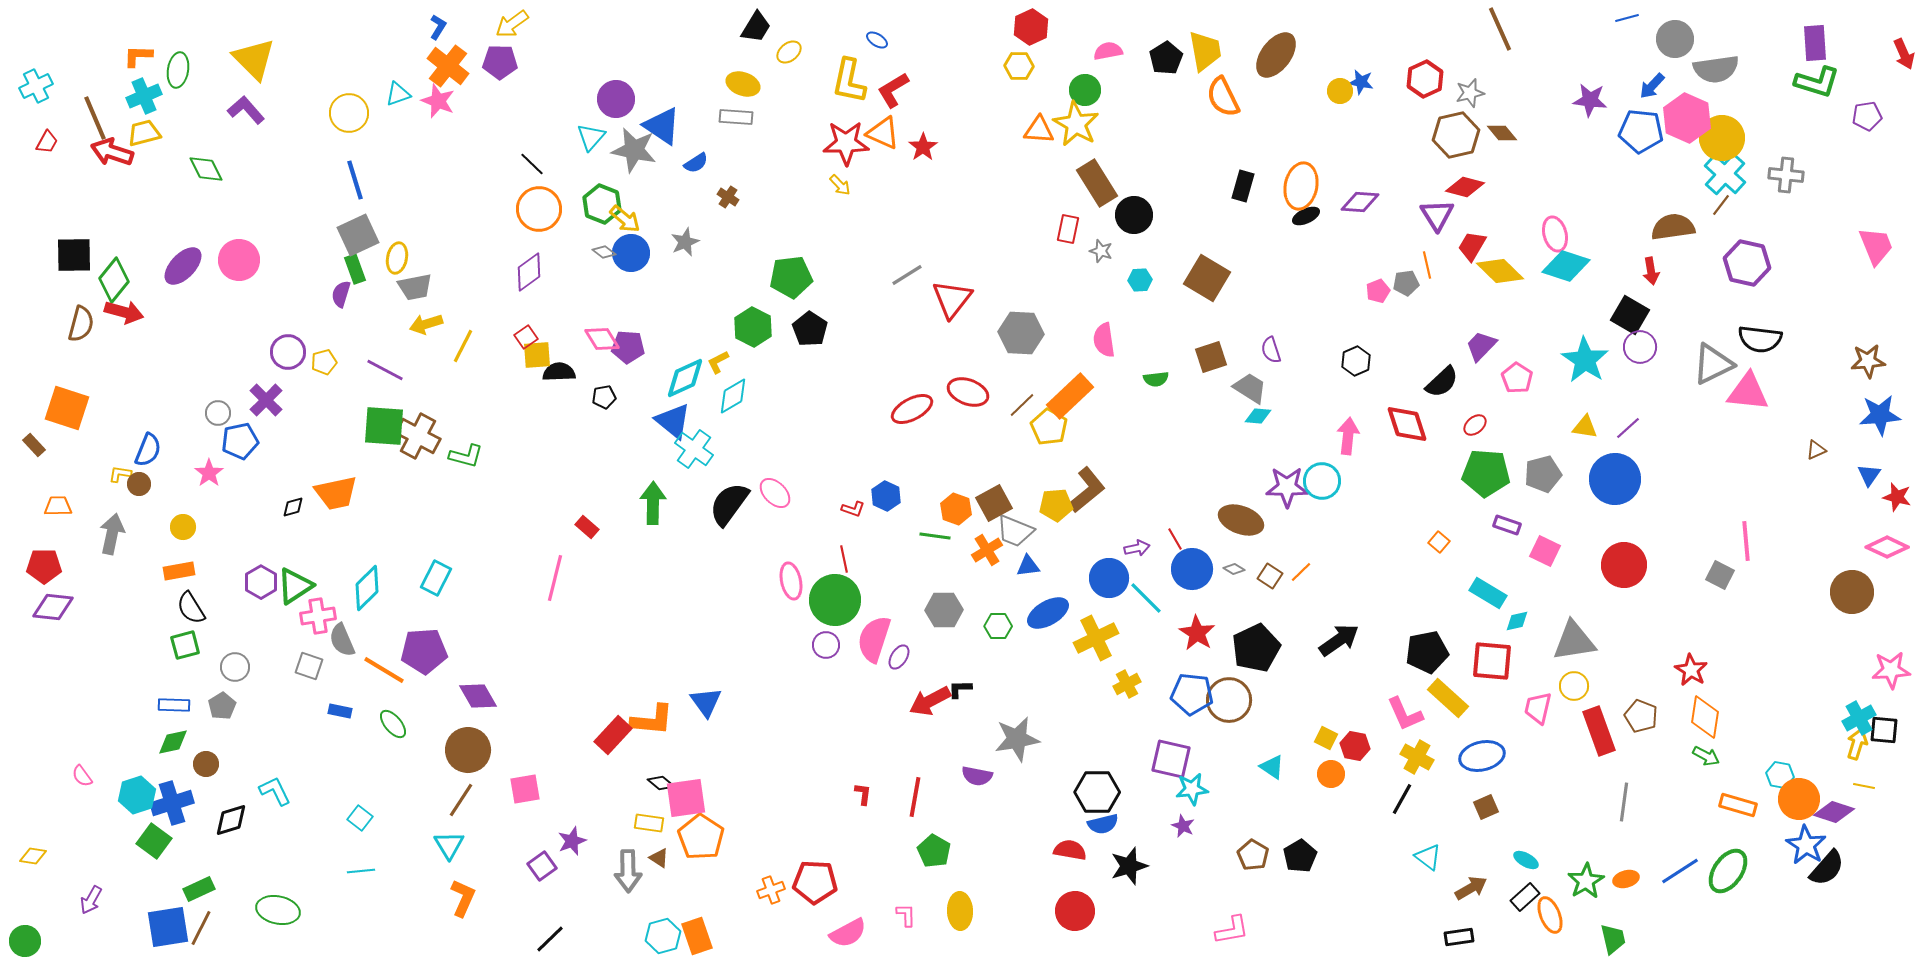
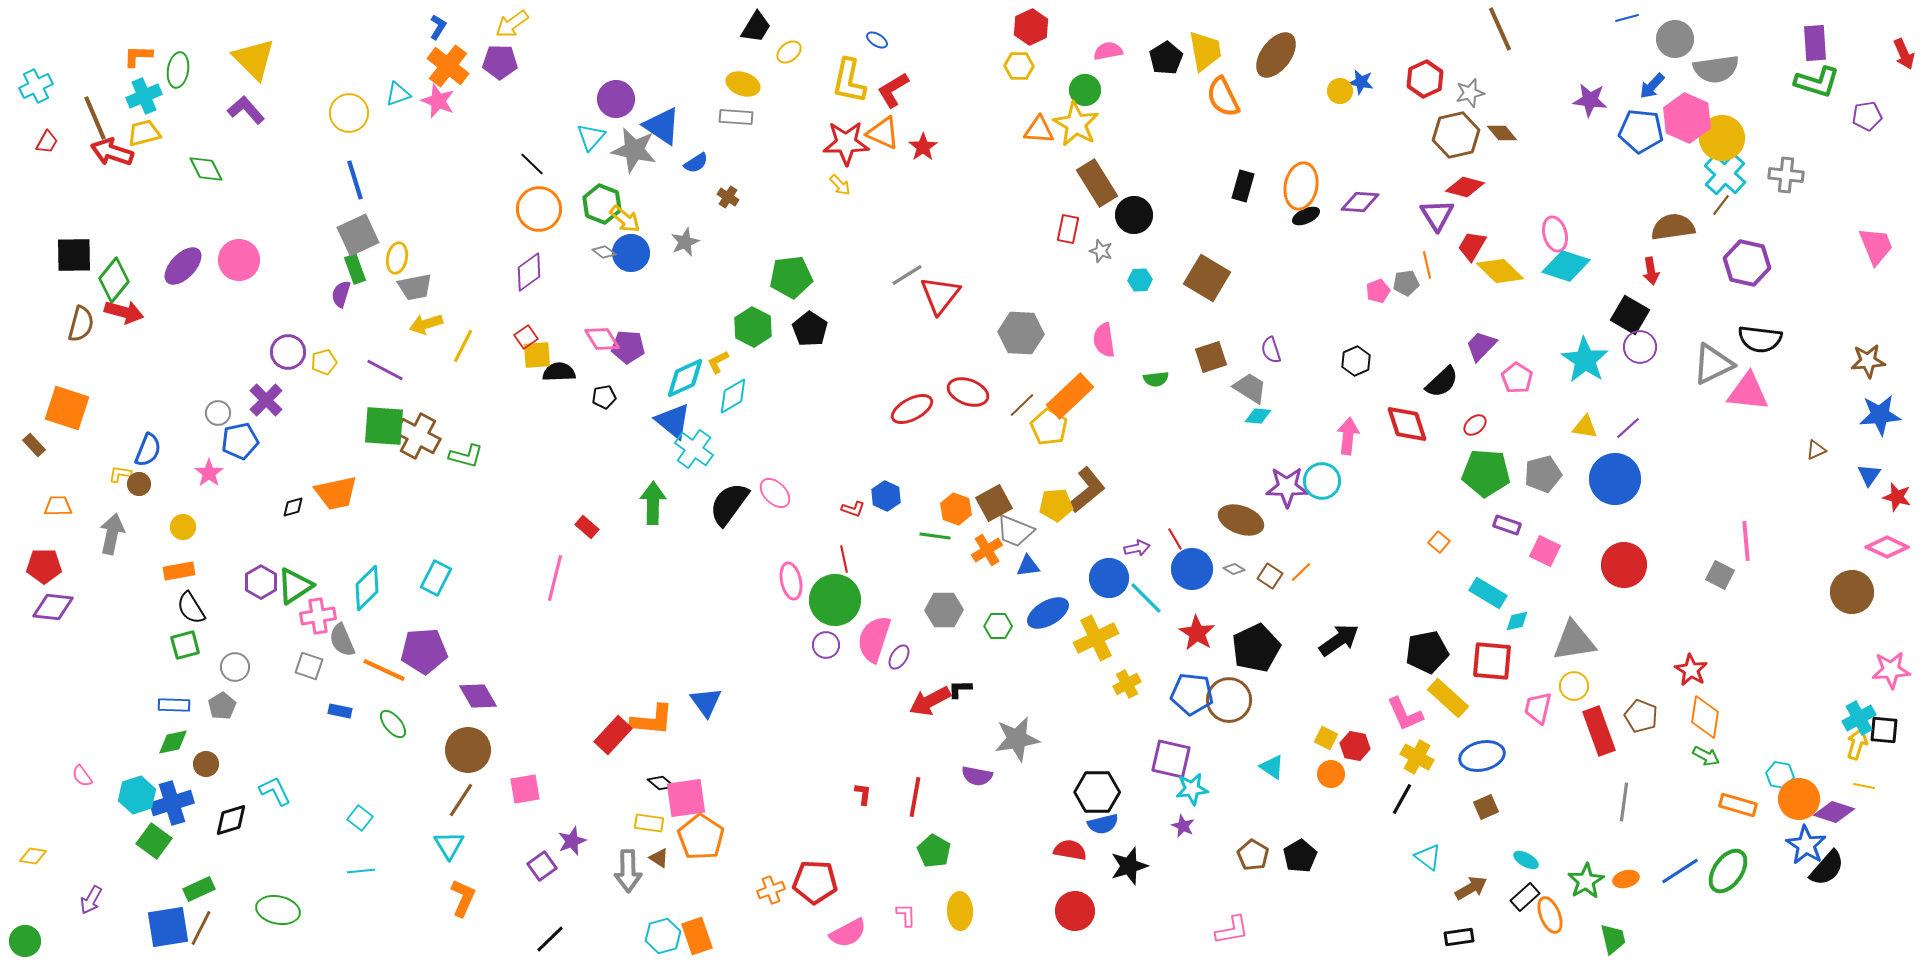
red triangle at (952, 299): moved 12 px left, 4 px up
orange line at (384, 670): rotated 6 degrees counterclockwise
